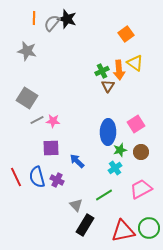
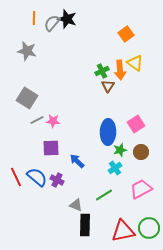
orange arrow: moved 1 px right
blue semicircle: rotated 145 degrees clockwise
gray triangle: rotated 24 degrees counterclockwise
black rectangle: rotated 30 degrees counterclockwise
